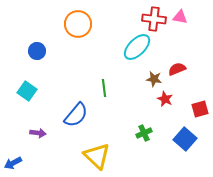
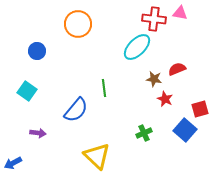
pink triangle: moved 4 px up
blue semicircle: moved 5 px up
blue square: moved 9 px up
